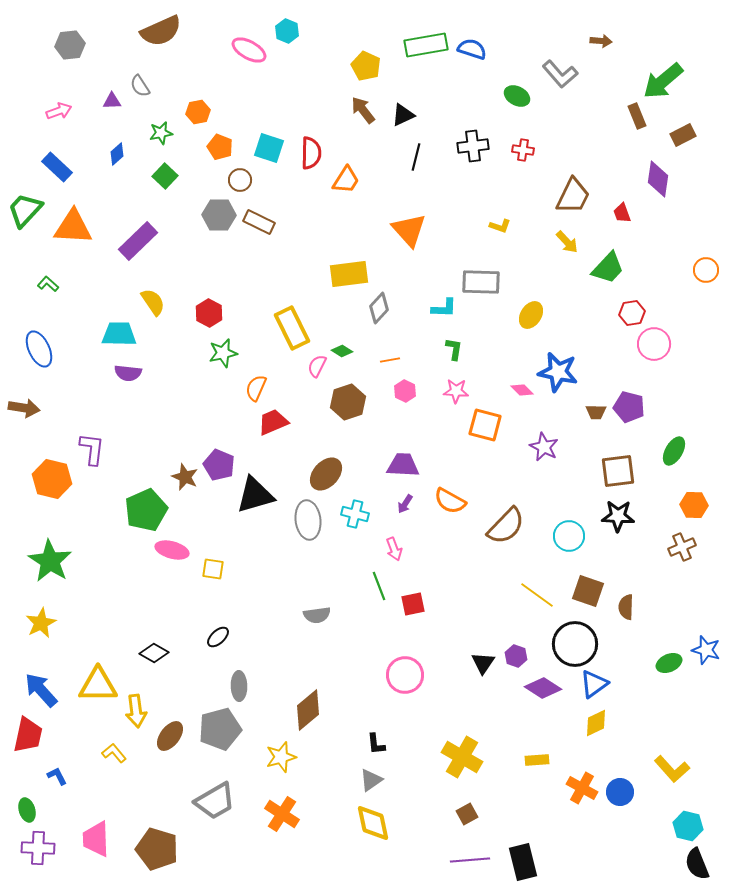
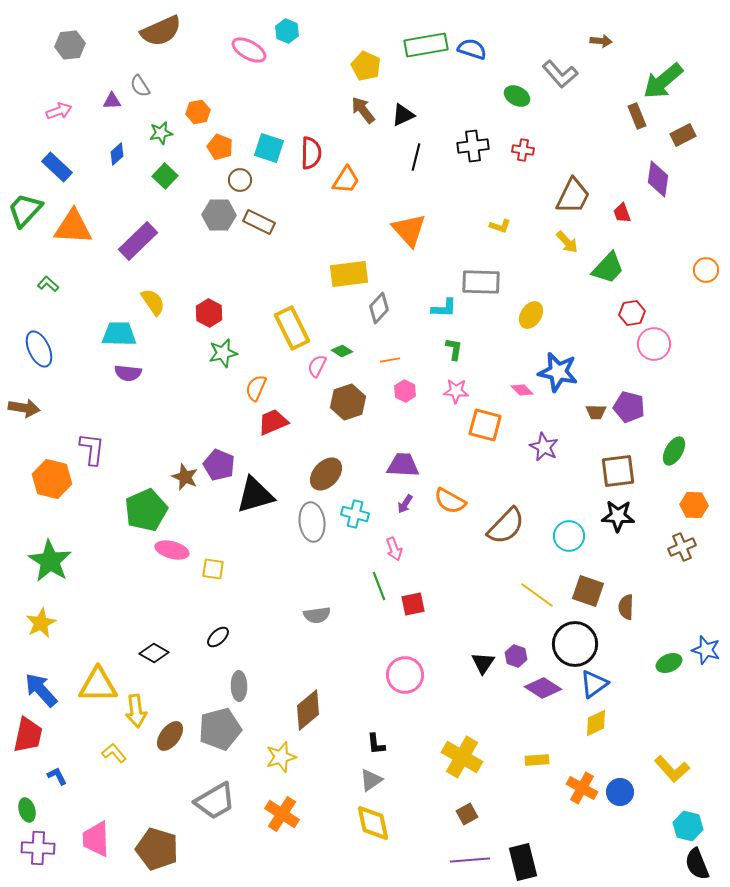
gray ellipse at (308, 520): moved 4 px right, 2 px down
